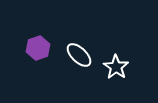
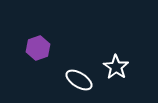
white ellipse: moved 25 px down; rotated 12 degrees counterclockwise
